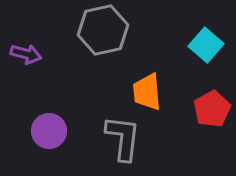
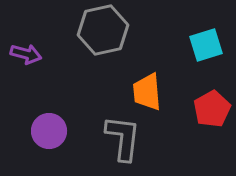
cyan square: rotated 32 degrees clockwise
